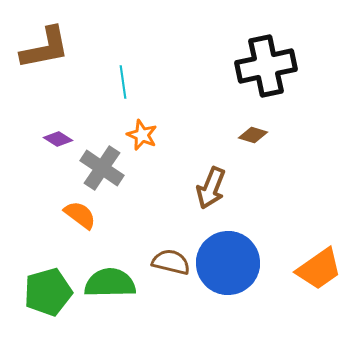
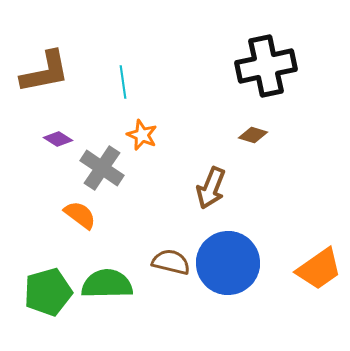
brown L-shape: moved 24 px down
green semicircle: moved 3 px left, 1 px down
